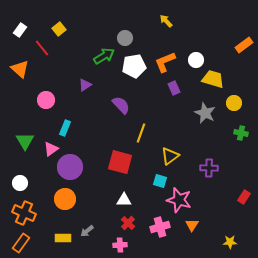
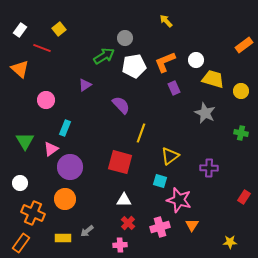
red line at (42, 48): rotated 30 degrees counterclockwise
yellow circle at (234, 103): moved 7 px right, 12 px up
orange cross at (24, 213): moved 9 px right
